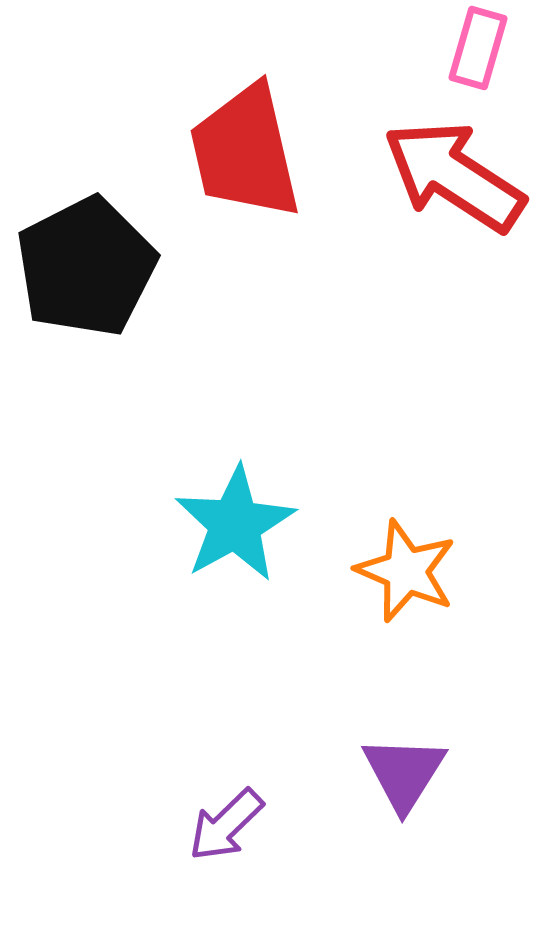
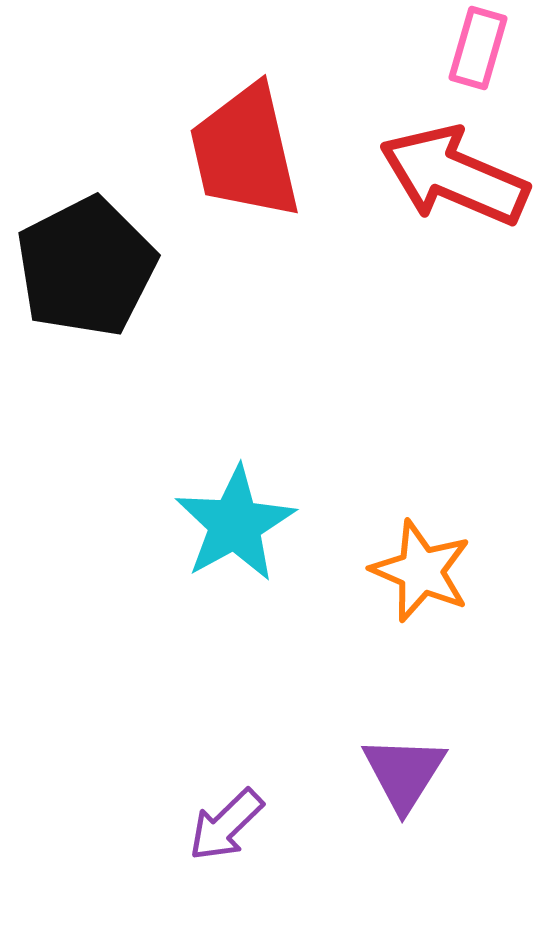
red arrow: rotated 10 degrees counterclockwise
orange star: moved 15 px right
